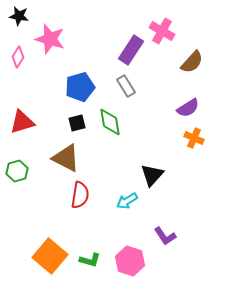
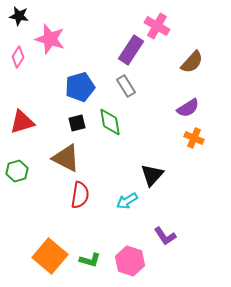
pink cross: moved 5 px left, 5 px up
